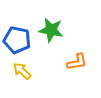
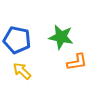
green star: moved 10 px right, 7 px down
